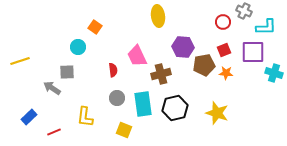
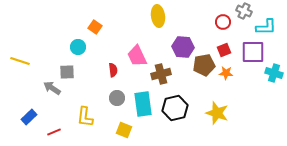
yellow line: rotated 36 degrees clockwise
